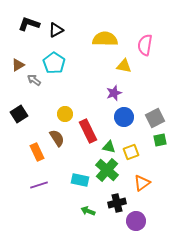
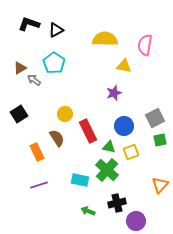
brown triangle: moved 2 px right, 3 px down
blue circle: moved 9 px down
orange triangle: moved 18 px right, 2 px down; rotated 12 degrees counterclockwise
